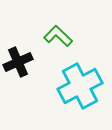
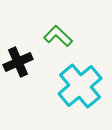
cyan cross: rotated 12 degrees counterclockwise
